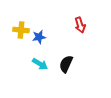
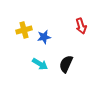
red arrow: moved 1 px right, 1 px down
yellow cross: moved 3 px right; rotated 21 degrees counterclockwise
blue star: moved 5 px right
